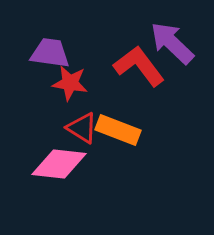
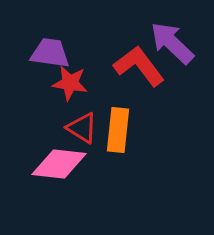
orange rectangle: rotated 75 degrees clockwise
